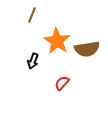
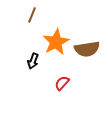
orange star: moved 1 px left, 1 px down; rotated 12 degrees clockwise
